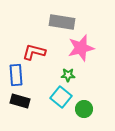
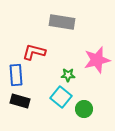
pink star: moved 16 px right, 12 px down
